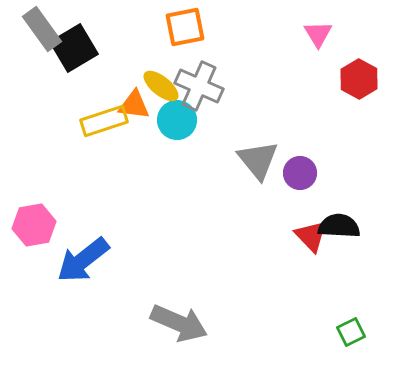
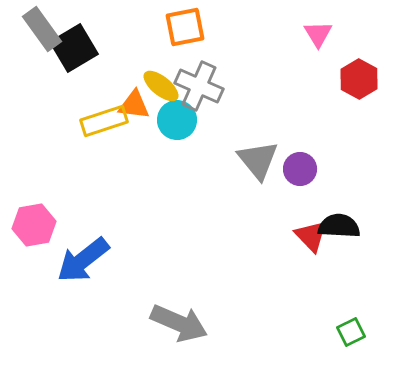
purple circle: moved 4 px up
